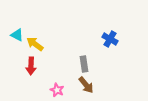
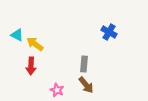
blue cross: moved 1 px left, 7 px up
gray rectangle: rotated 14 degrees clockwise
